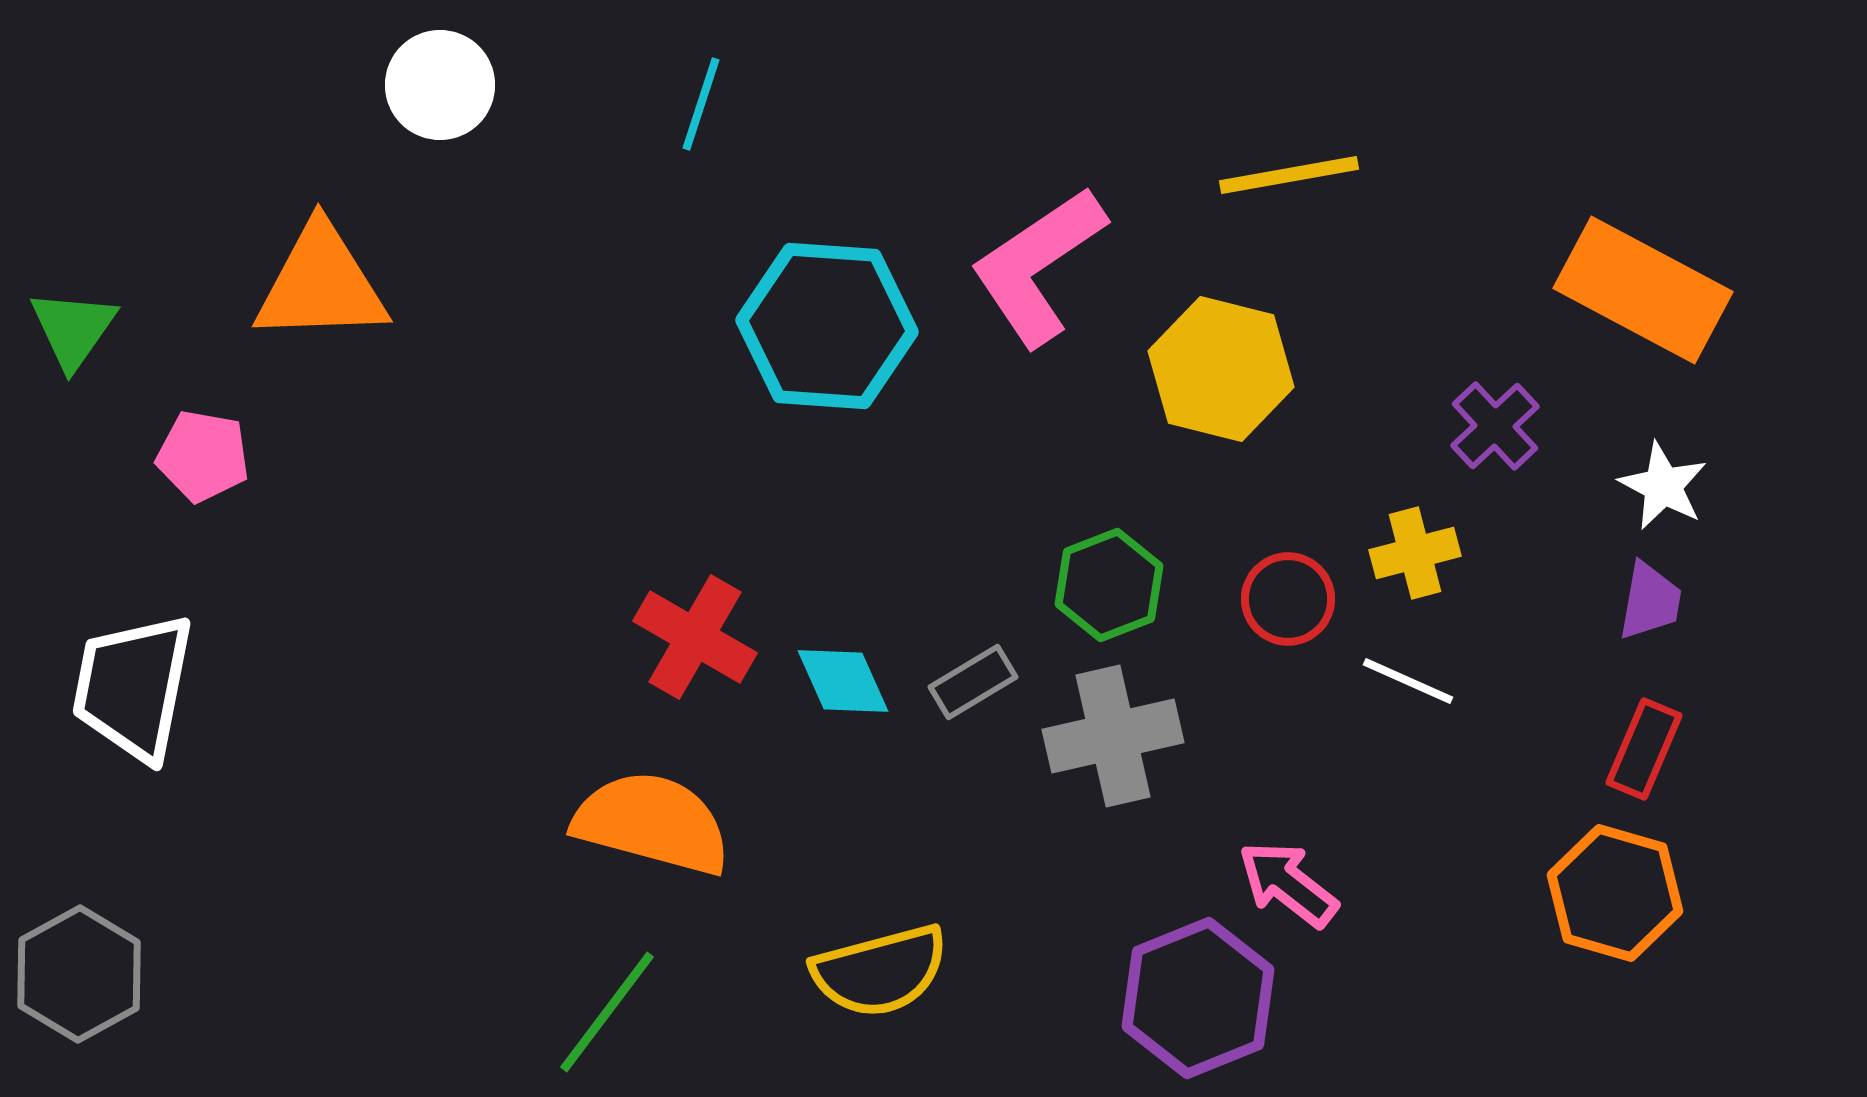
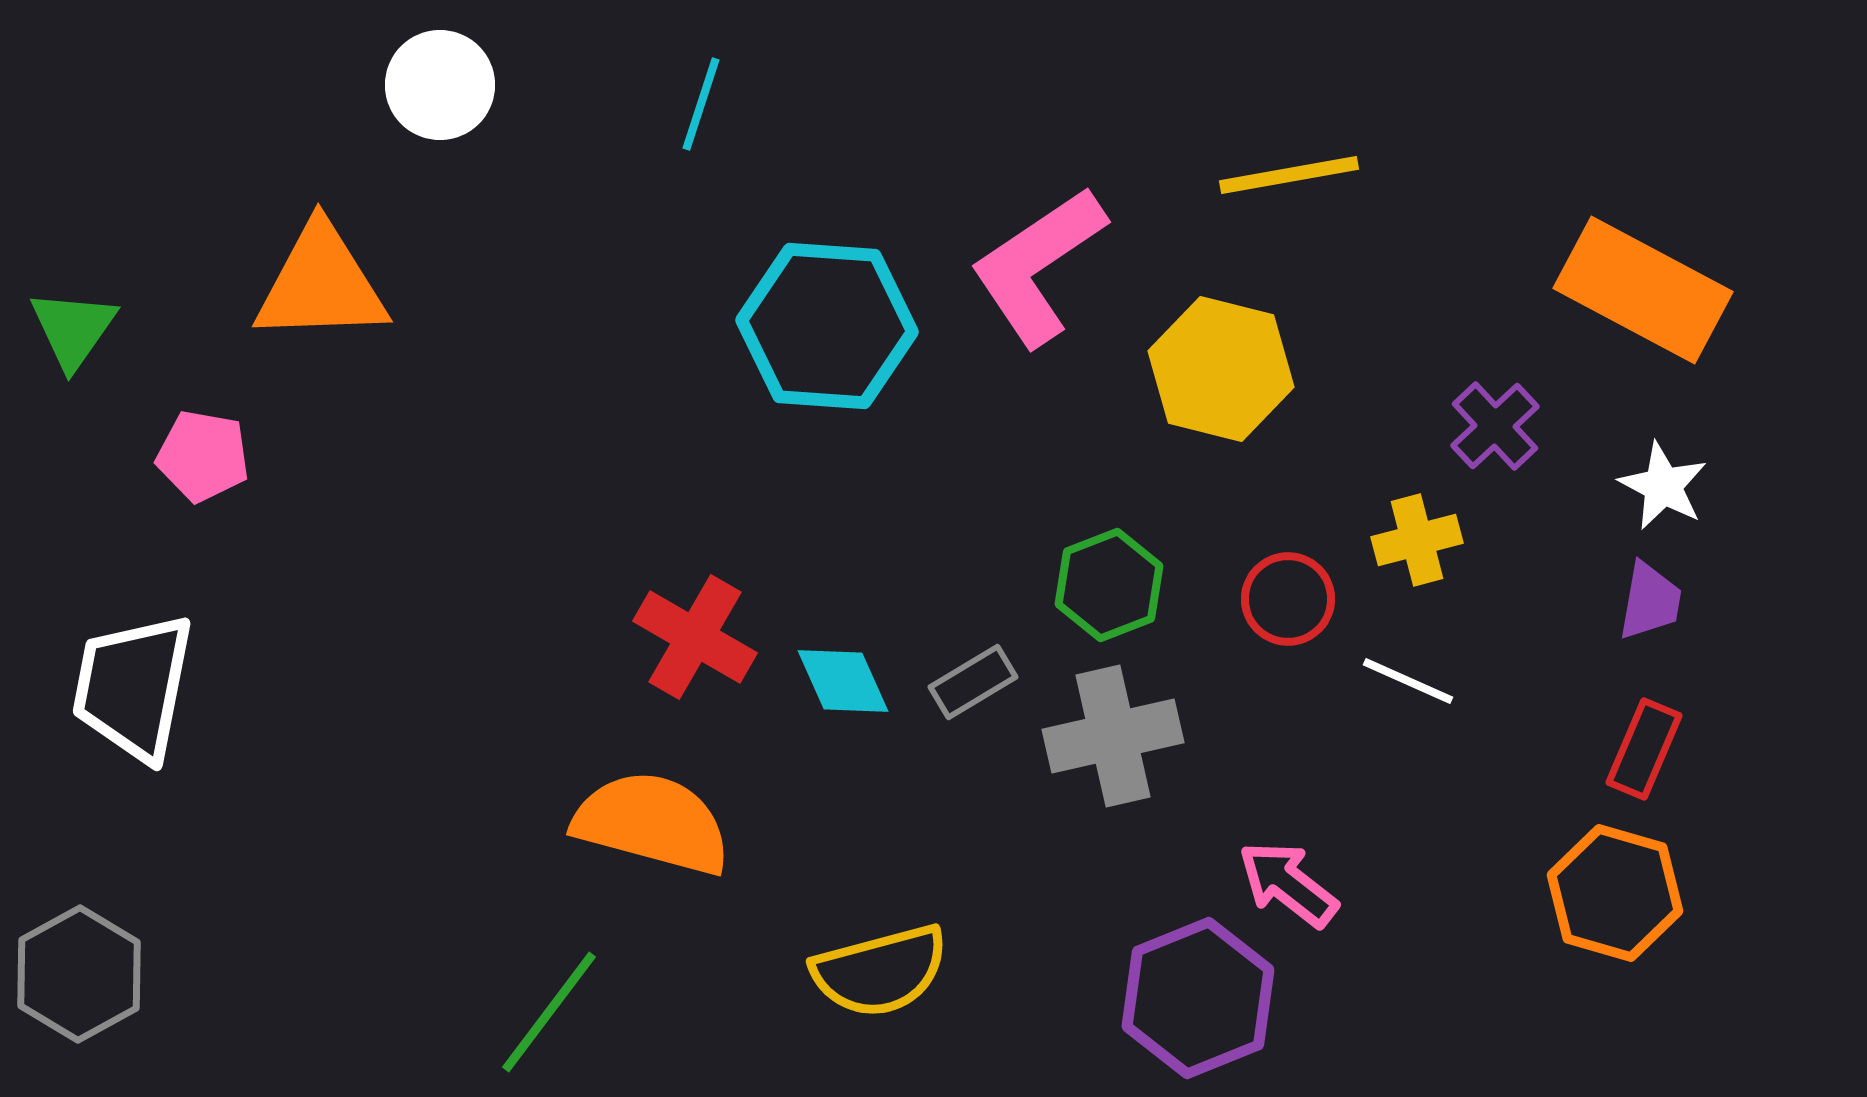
yellow cross: moved 2 px right, 13 px up
green line: moved 58 px left
